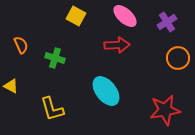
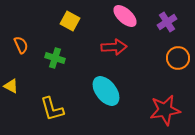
yellow square: moved 6 px left, 5 px down
red arrow: moved 3 px left, 2 px down
